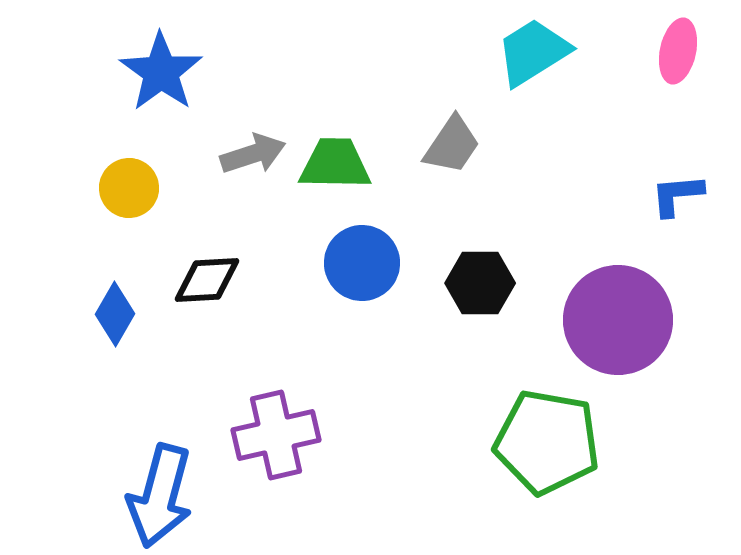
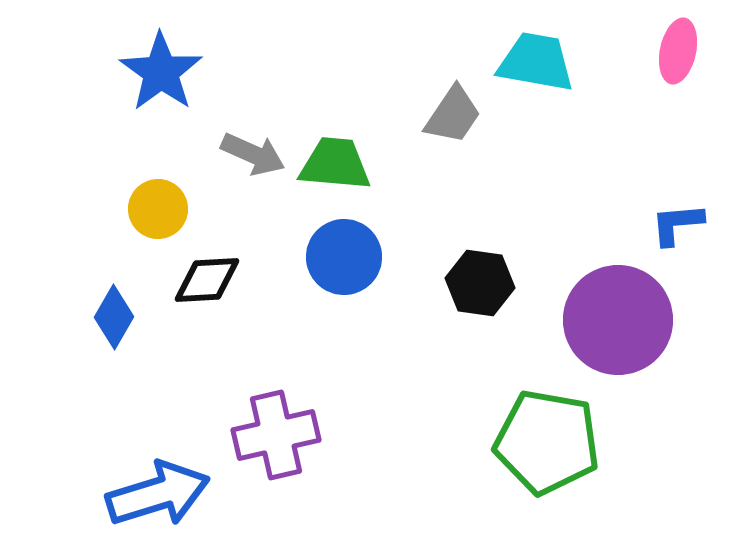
cyan trapezoid: moved 3 px right, 10 px down; rotated 42 degrees clockwise
gray trapezoid: moved 1 px right, 30 px up
gray arrow: rotated 42 degrees clockwise
green trapezoid: rotated 4 degrees clockwise
yellow circle: moved 29 px right, 21 px down
blue L-shape: moved 29 px down
blue circle: moved 18 px left, 6 px up
black hexagon: rotated 8 degrees clockwise
blue diamond: moved 1 px left, 3 px down
blue arrow: moved 2 px left, 2 px up; rotated 122 degrees counterclockwise
